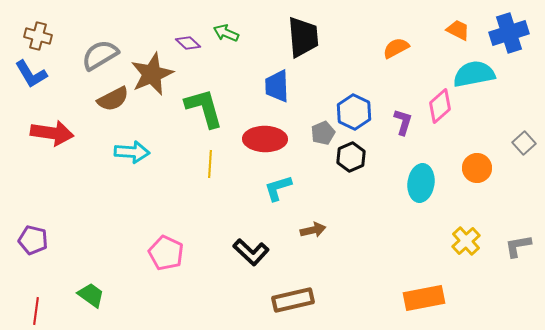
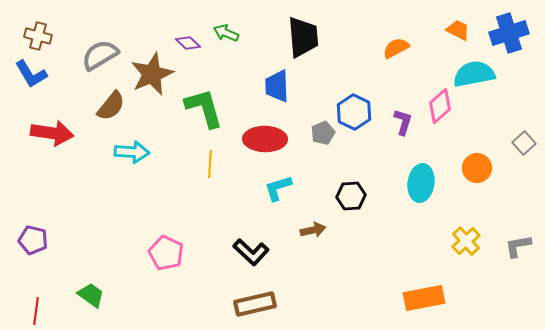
brown semicircle: moved 2 px left, 7 px down; rotated 24 degrees counterclockwise
black hexagon: moved 39 px down; rotated 20 degrees clockwise
brown rectangle: moved 38 px left, 4 px down
